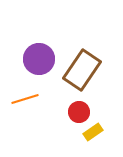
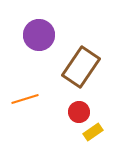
purple circle: moved 24 px up
brown rectangle: moved 1 px left, 3 px up
